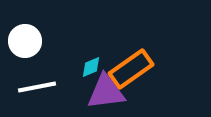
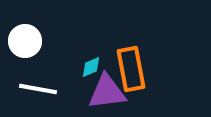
orange rectangle: rotated 66 degrees counterclockwise
white line: moved 1 px right, 2 px down; rotated 21 degrees clockwise
purple triangle: moved 1 px right
